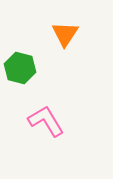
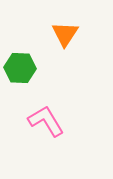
green hexagon: rotated 12 degrees counterclockwise
